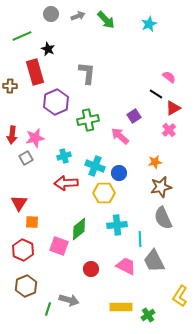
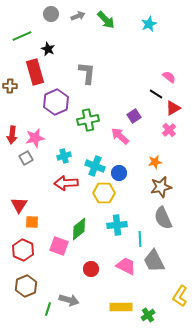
red triangle at (19, 203): moved 2 px down
